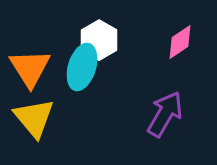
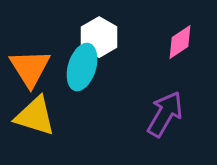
white hexagon: moved 3 px up
yellow triangle: moved 1 px right, 2 px up; rotated 33 degrees counterclockwise
